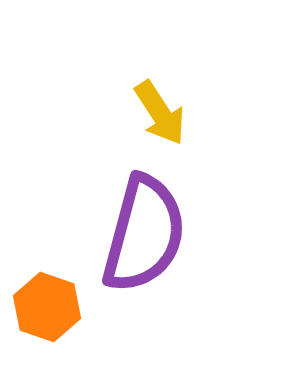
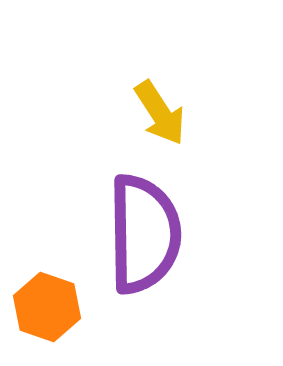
purple semicircle: rotated 16 degrees counterclockwise
